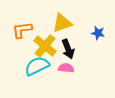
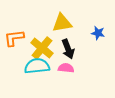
yellow triangle: rotated 10 degrees clockwise
orange L-shape: moved 8 px left, 8 px down
yellow cross: moved 3 px left, 2 px down
cyan semicircle: rotated 20 degrees clockwise
